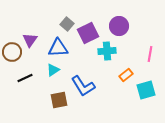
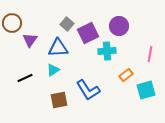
brown circle: moved 29 px up
blue L-shape: moved 5 px right, 4 px down
